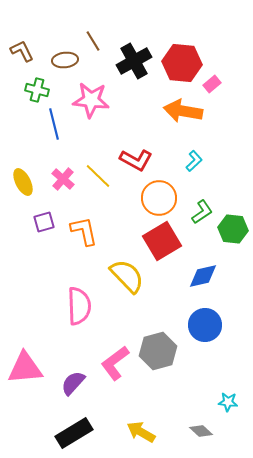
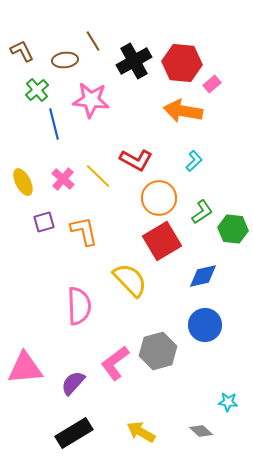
green cross: rotated 35 degrees clockwise
yellow semicircle: moved 3 px right, 4 px down
